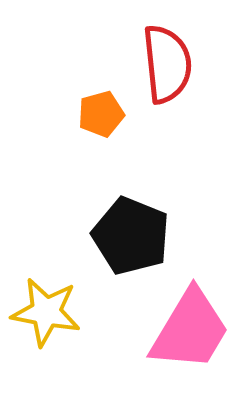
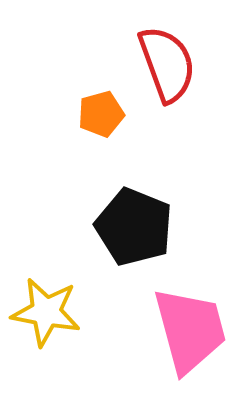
red semicircle: rotated 14 degrees counterclockwise
black pentagon: moved 3 px right, 9 px up
pink trapezoid: rotated 46 degrees counterclockwise
